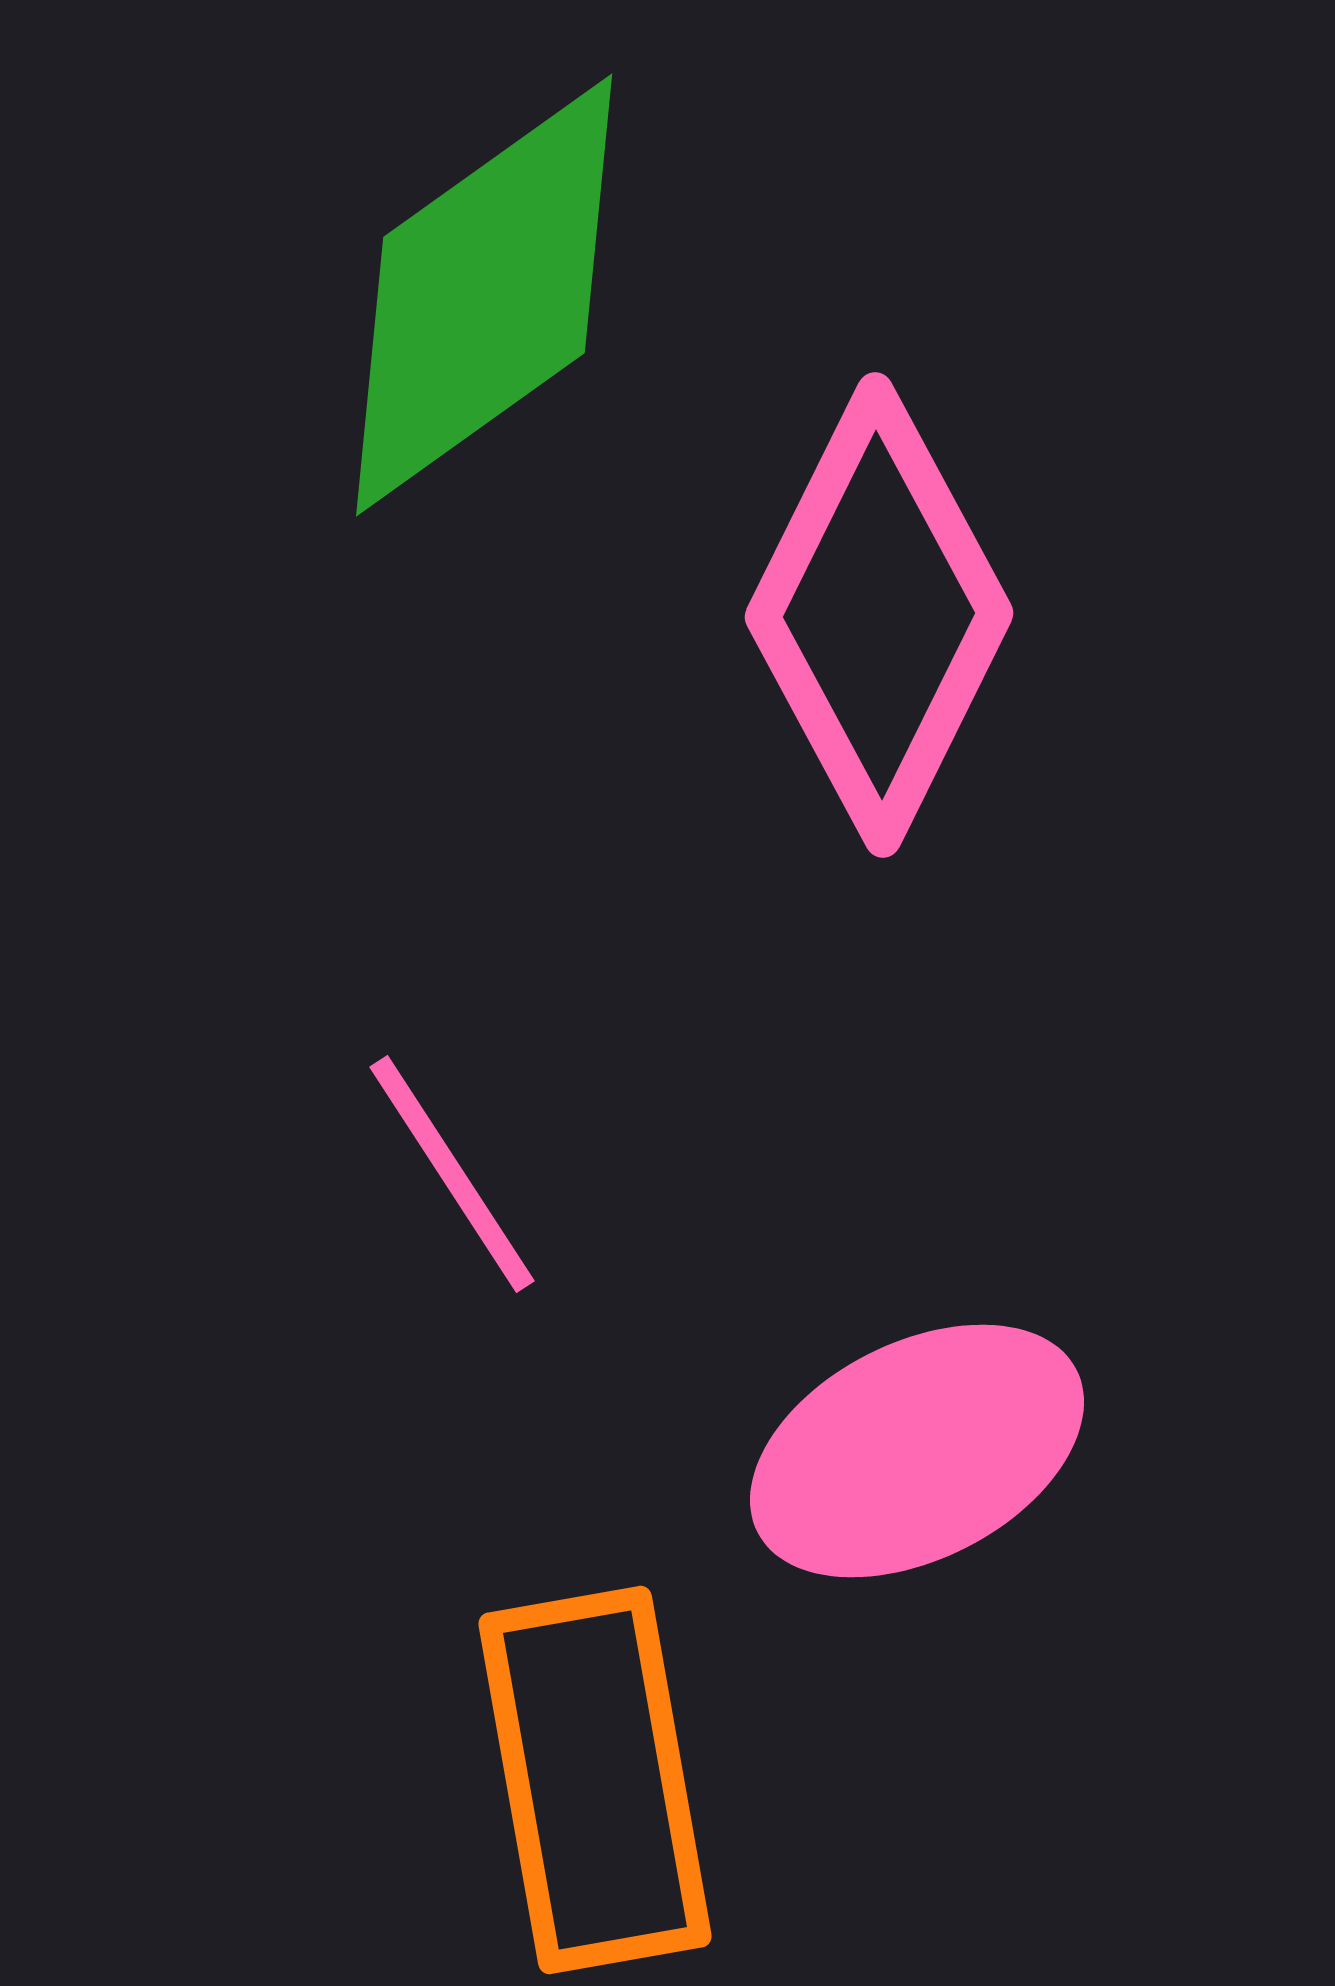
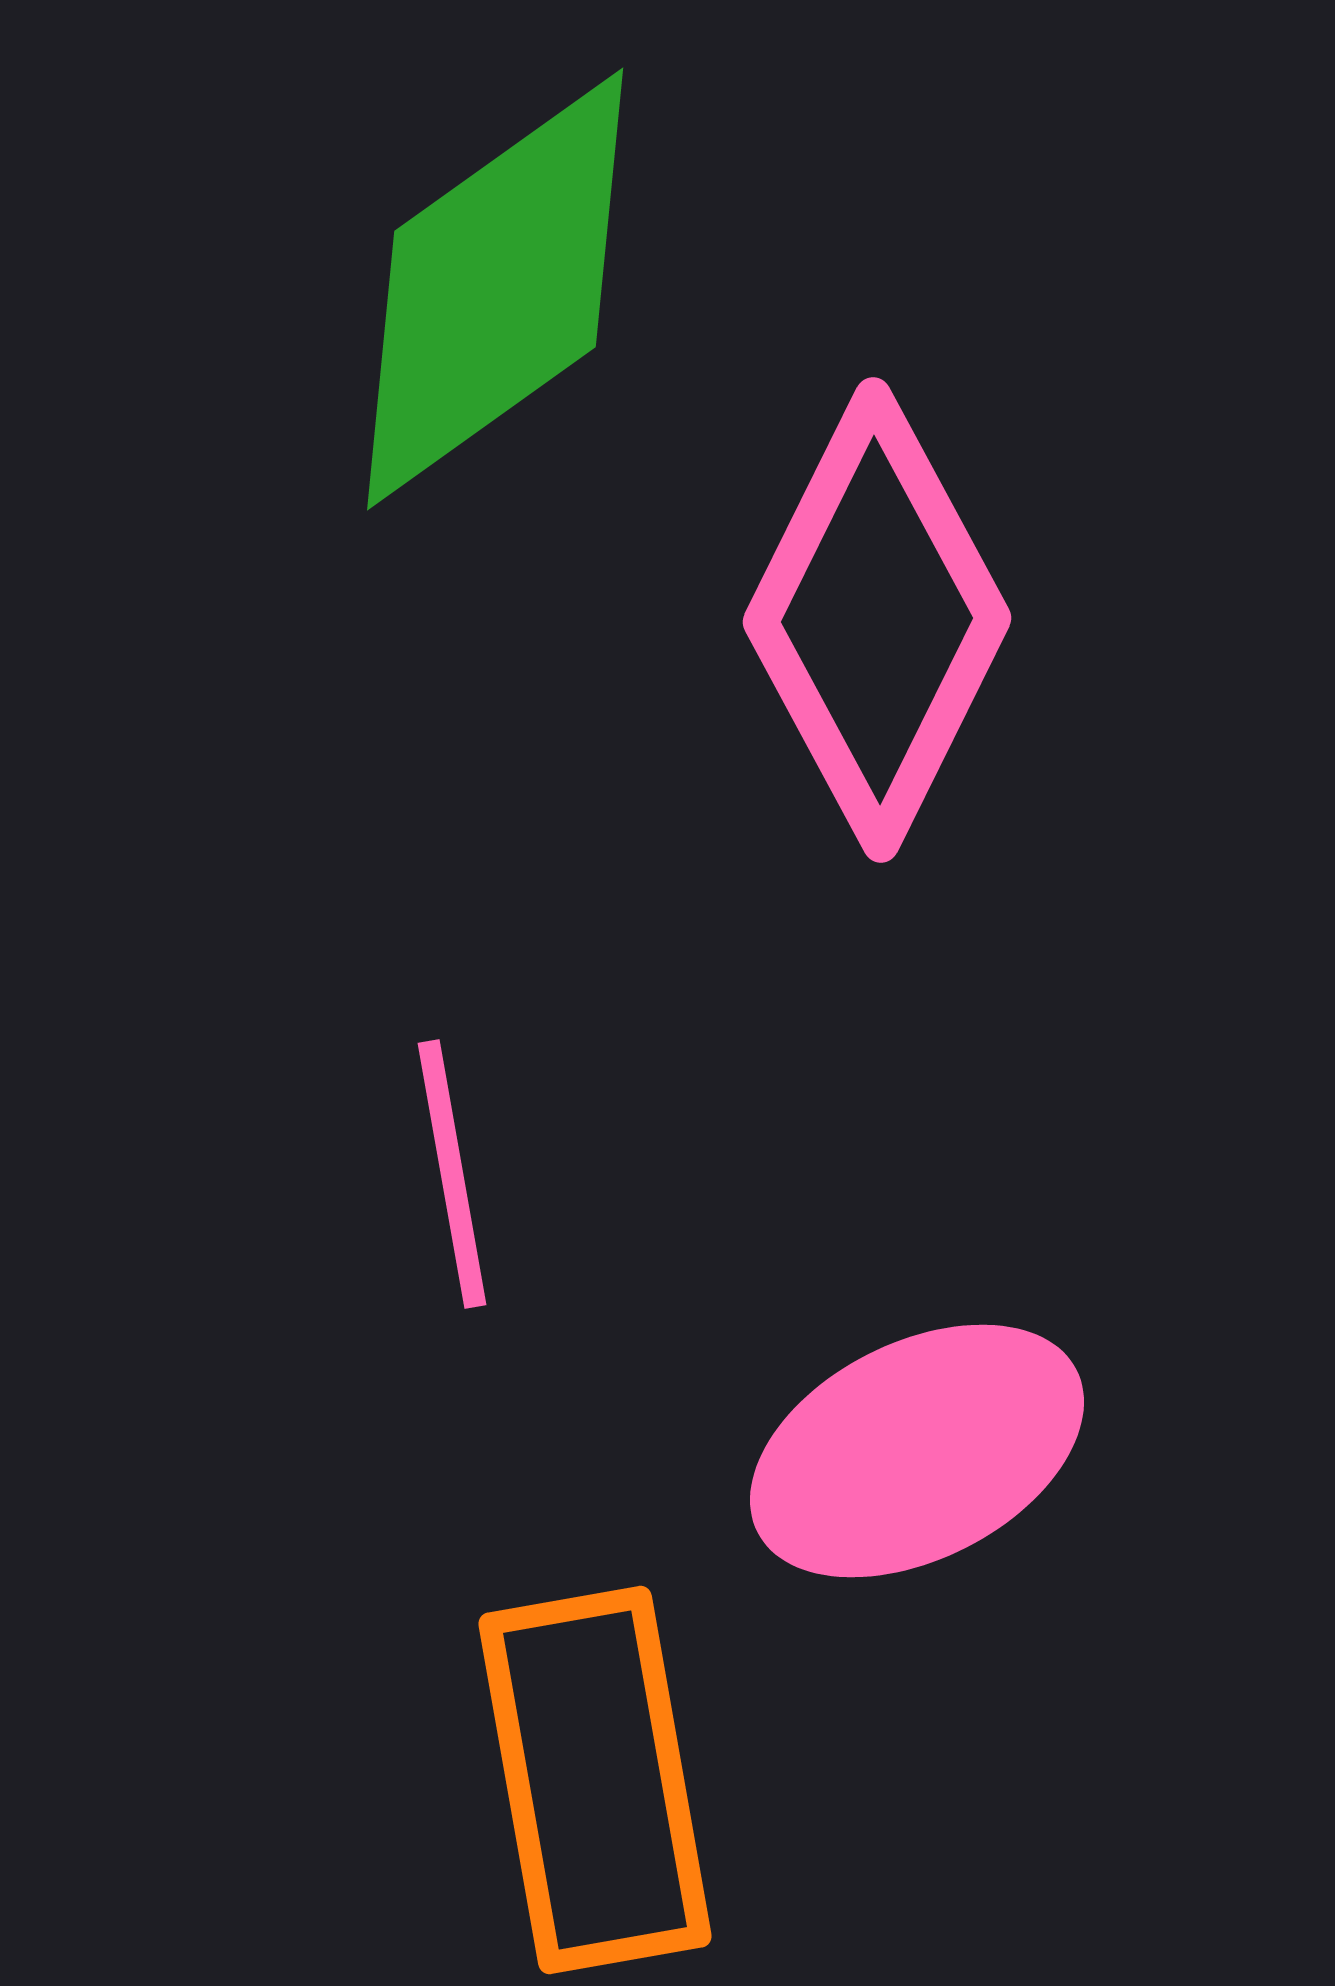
green diamond: moved 11 px right, 6 px up
pink diamond: moved 2 px left, 5 px down
pink line: rotated 23 degrees clockwise
